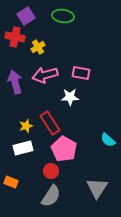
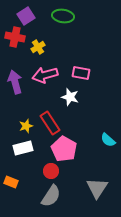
white star: rotated 18 degrees clockwise
